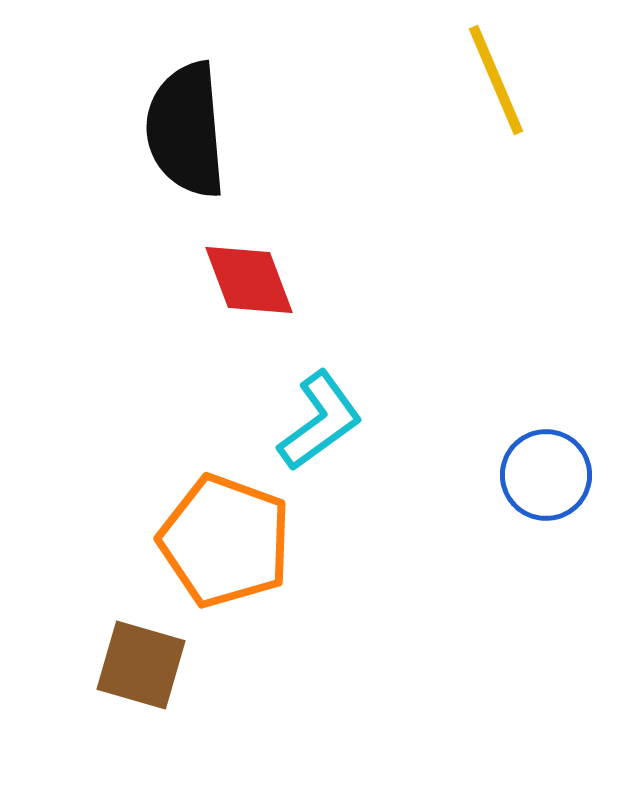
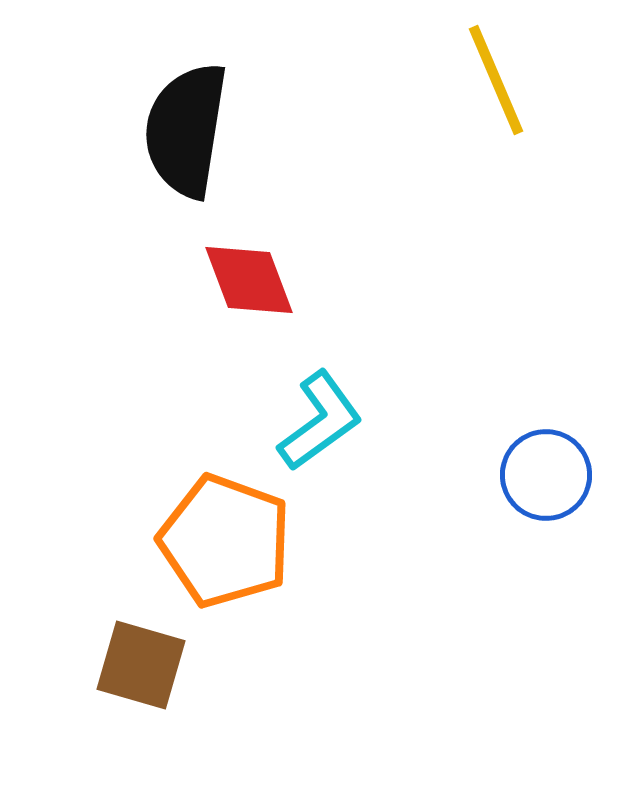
black semicircle: rotated 14 degrees clockwise
